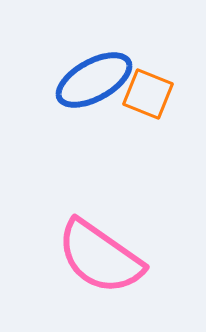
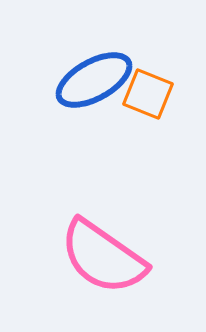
pink semicircle: moved 3 px right
